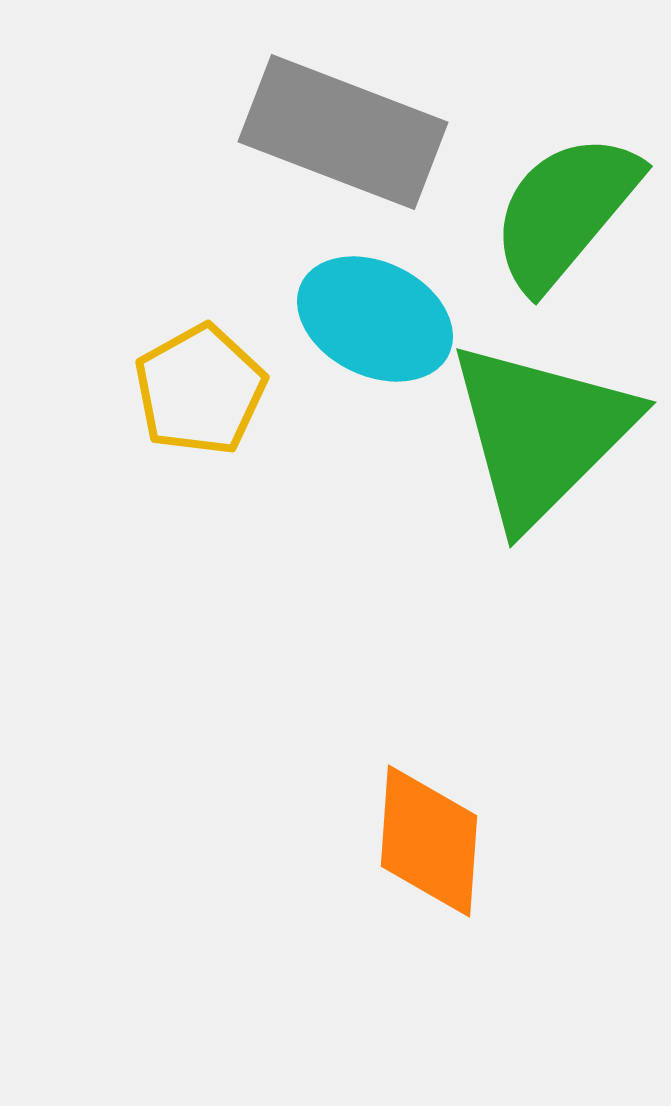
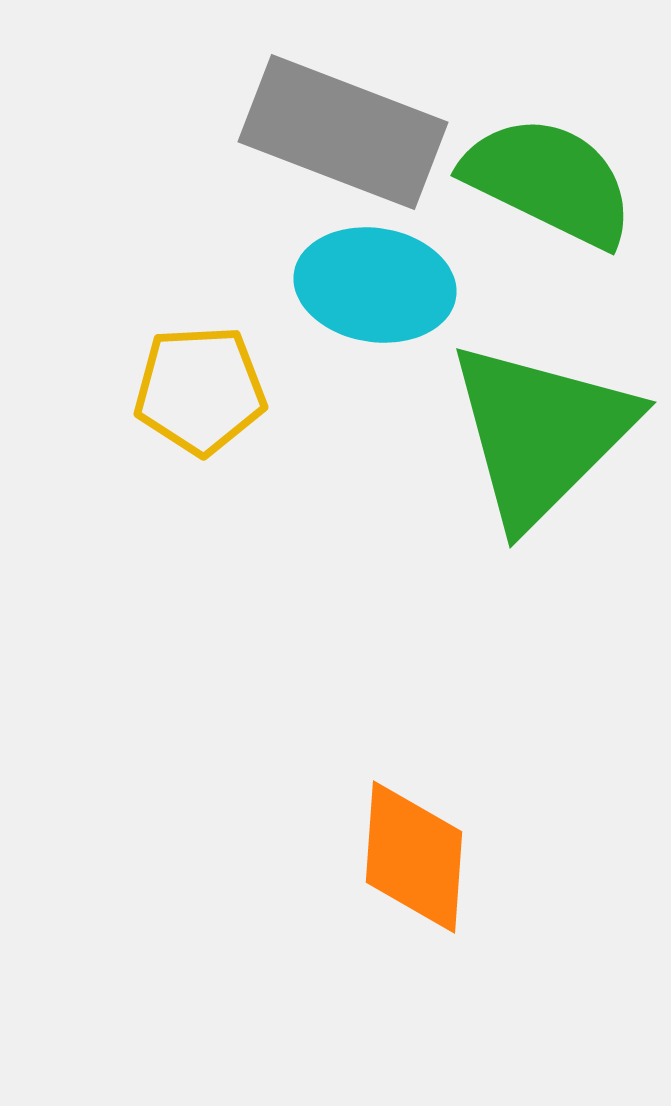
green semicircle: moved 16 px left, 30 px up; rotated 76 degrees clockwise
cyan ellipse: moved 34 px up; rotated 17 degrees counterclockwise
yellow pentagon: rotated 26 degrees clockwise
orange diamond: moved 15 px left, 16 px down
